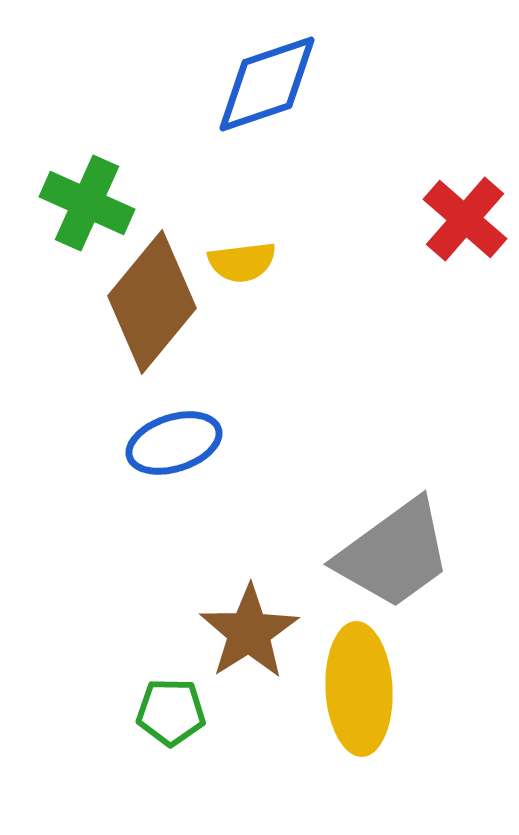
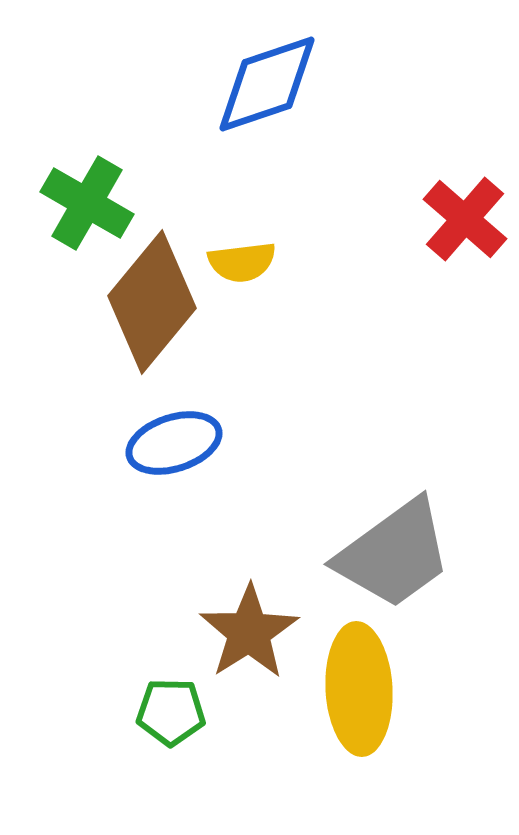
green cross: rotated 6 degrees clockwise
